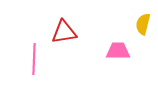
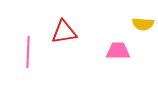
yellow semicircle: rotated 100 degrees counterclockwise
pink line: moved 6 px left, 7 px up
